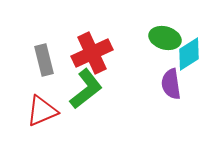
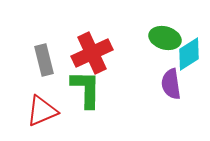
green L-shape: rotated 51 degrees counterclockwise
